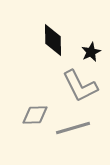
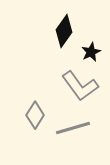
black diamond: moved 11 px right, 9 px up; rotated 36 degrees clockwise
gray L-shape: rotated 9 degrees counterclockwise
gray diamond: rotated 56 degrees counterclockwise
